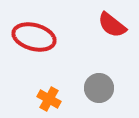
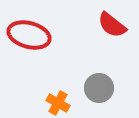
red ellipse: moved 5 px left, 2 px up
orange cross: moved 9 px right, 4 px down
